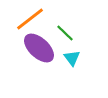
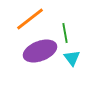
green line: rotated 36 degrees clockwise
purple ellipse: moved 1 px right, 3 px down; rotated 64 degrees counterclockwise
